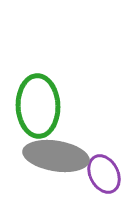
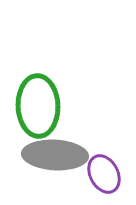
gray ellipse: moved 1 px left, 1 px up; rotated 6 degrees counterclockwise
